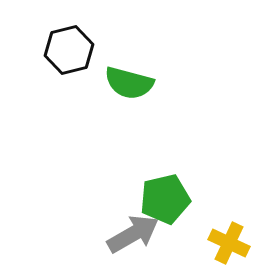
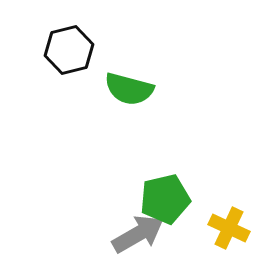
green semicircle: moved 6 px down
gray arrow: moved 5 px right
yellow cross: moved 15 px up
